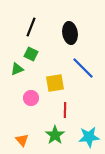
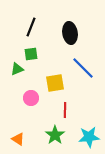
green square: rotated 32 degrees counterclockwise
orange triangle: moved 4 px left, 1 px up; rotated 16 degrees counterclockwise
